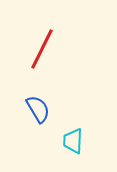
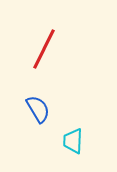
red line: moved 2 px right
